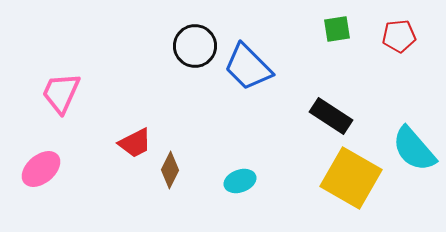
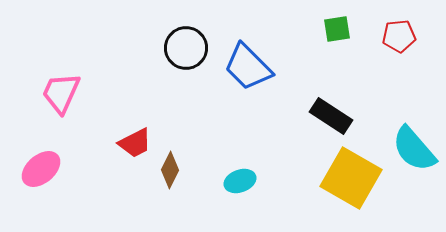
black circle: moved 9 px left, 2 px down
